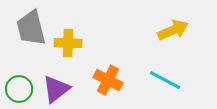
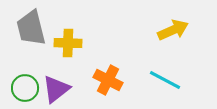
green circle: moved 6 px right, 1 px up
